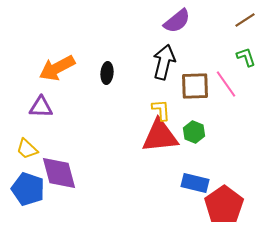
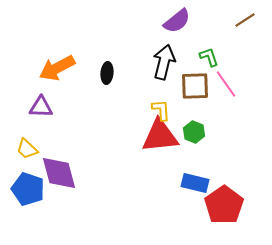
green L-shape: moved 37 px left
